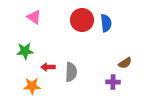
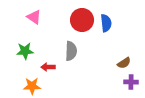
brown semicircle: moved 1 px left
gray semicircle: moved 21 px up
purple cross: moved 18 px right
